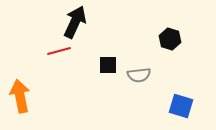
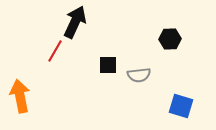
black hexagon: rotated 20 degrees counterclockwise
red line: moved 4 px left; rotated 45 degrees counterclockwise
